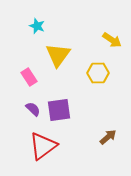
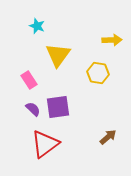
yellow arrow: rotated 36 degrees counterclockwise
yellow hexagon: rotated 10 degrees clockwise
pink rectangle: moved 3 px down
purple square: moved 1 px left, 3 px up
red triangle: moved 2 px right, 2 px up
